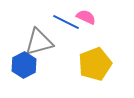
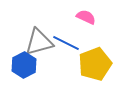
blue line: moved 21 px down
